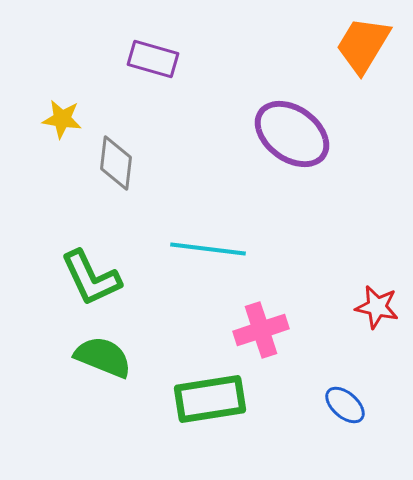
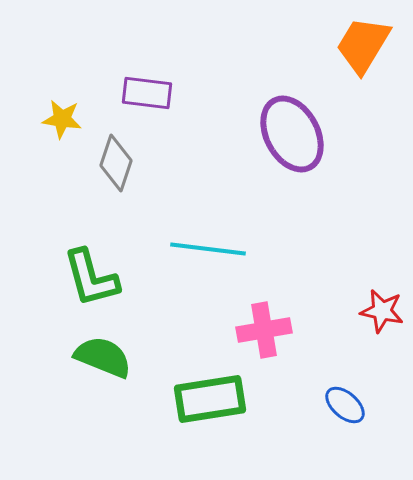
purple rectangle: moved 6 px left, 34 px down; rotated 9 degrees counterclockwise
purple ellipse: rotated 26 degrees clockwise
gray diamond: rotated 12 degrees clockwise
green L-shape: rotated 10 degrees clockwise
red star: moved 5 px right, 4 px down
pink cross: moved 3 px right; rotated 8 degrees clockwise
